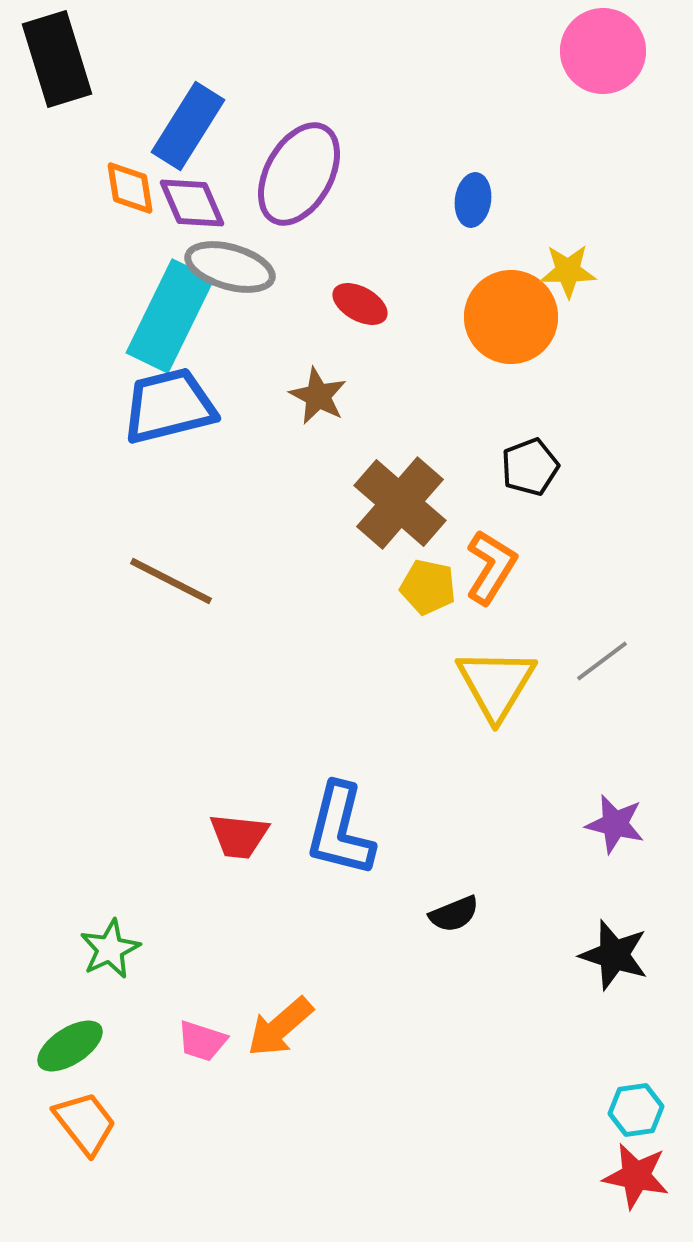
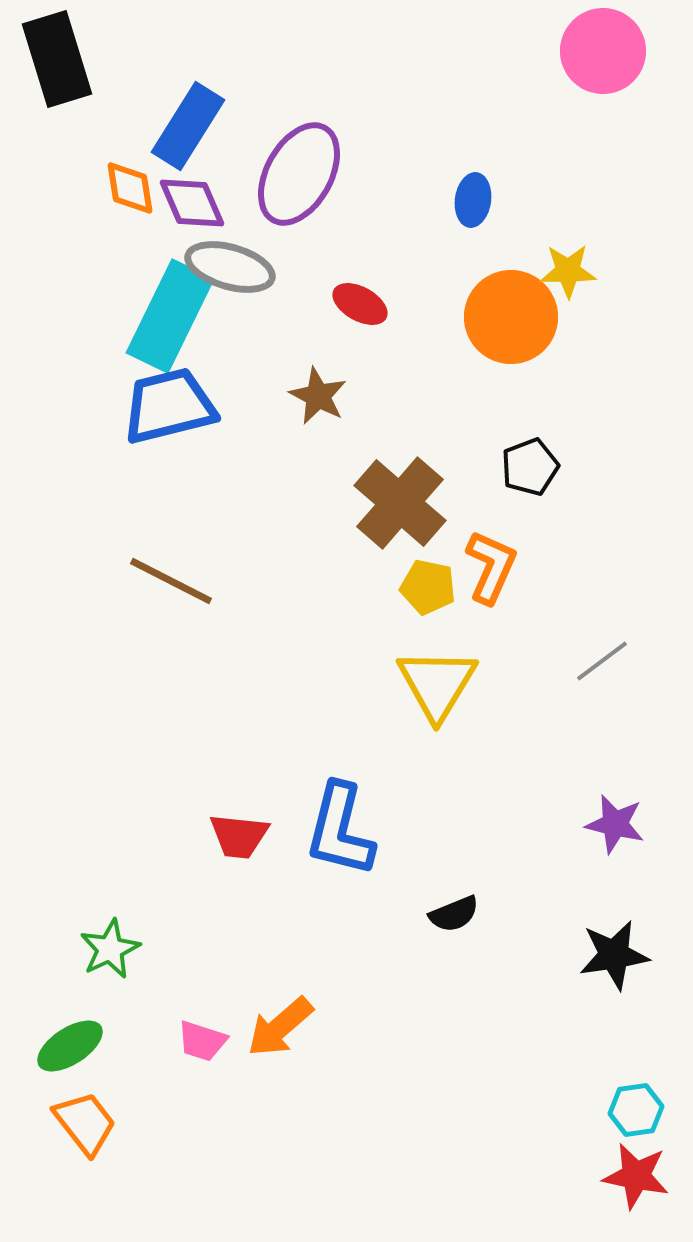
orange L-shape: rotated 8 degrees counterclockwise
yellow triangle: moved 59 px left
black star: rotated 26 degrees counterclockwise
